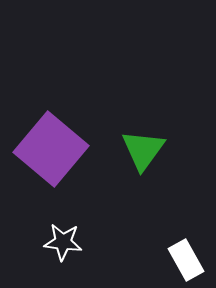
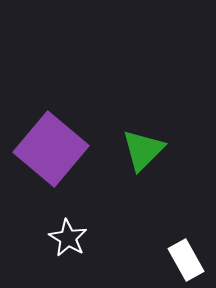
green triangle: rotated 9 degrees clockwise
white star: moved 5 px right, 4 px up; rotated 24 degrees clockwise
